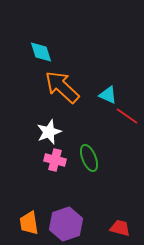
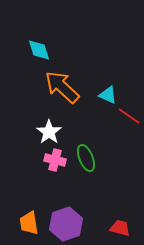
cyan diamond: moved 2 px left, 2 px up
red line: moved 2 px right
white star: rotated 15 degrees counterclockwise
green ellipse: moved 3 px left
